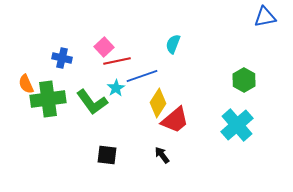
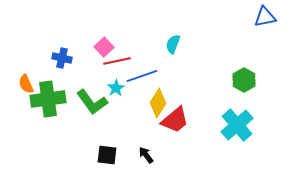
black arrow: moved 16 px left
